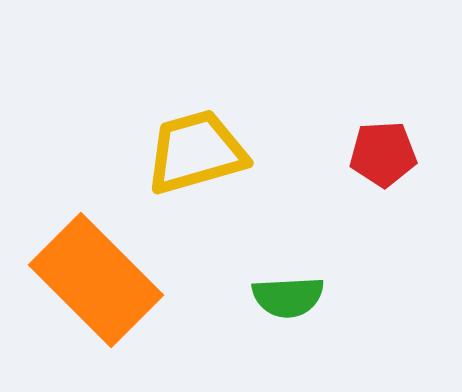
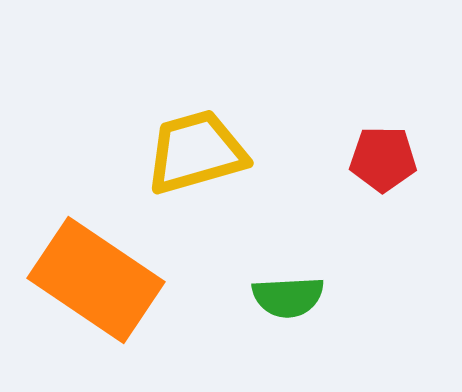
red pentagon: moved 5 px down; rotated 4 degrees clockwise
orange rectangle: rotated 11 degrees counterclockwise
